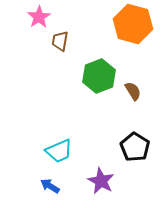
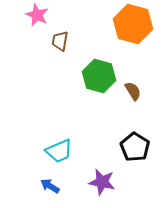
pink star: moved 2 px left, 2 px up; rotated 15 degrees counterclockwise
green hexagon: rotated 24 degrees counterclockwise
purple star: moved 1 px right, 1 px down; rotated 16 degrees counterclockwise
